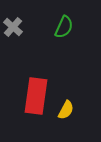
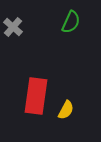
green semicircle: moved 7 px right, 5 px up
